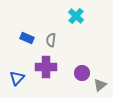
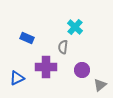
cyan cross: moved 1 px left, 11 px down
gray semicircle: moved 12 px right, 7 px down
purple circle: moved 3 px up
blue triangle: rotated 21 degrees clockwise
